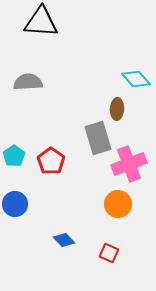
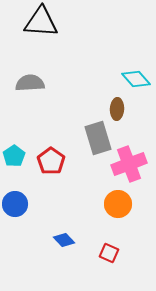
gray semicircle: moved 2 px right, 1 px down
